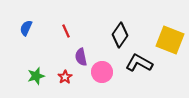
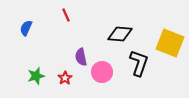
red line: moved 16 px up
black diamond: moved 1 px up; rotated 60 degrees clockwise
yellow square: moved 3 px down
black L-shape: rotated 80 degrees clockwise
red star: moved 1 px down
